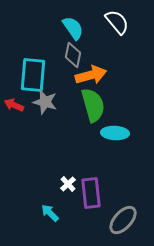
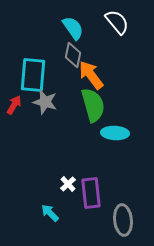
orange arrow: rotated 112 degrees counterclockwise
red arrow: rotated 96 degrees clockwise
gray ellipse: rotated 48 degrees counterclockwise
